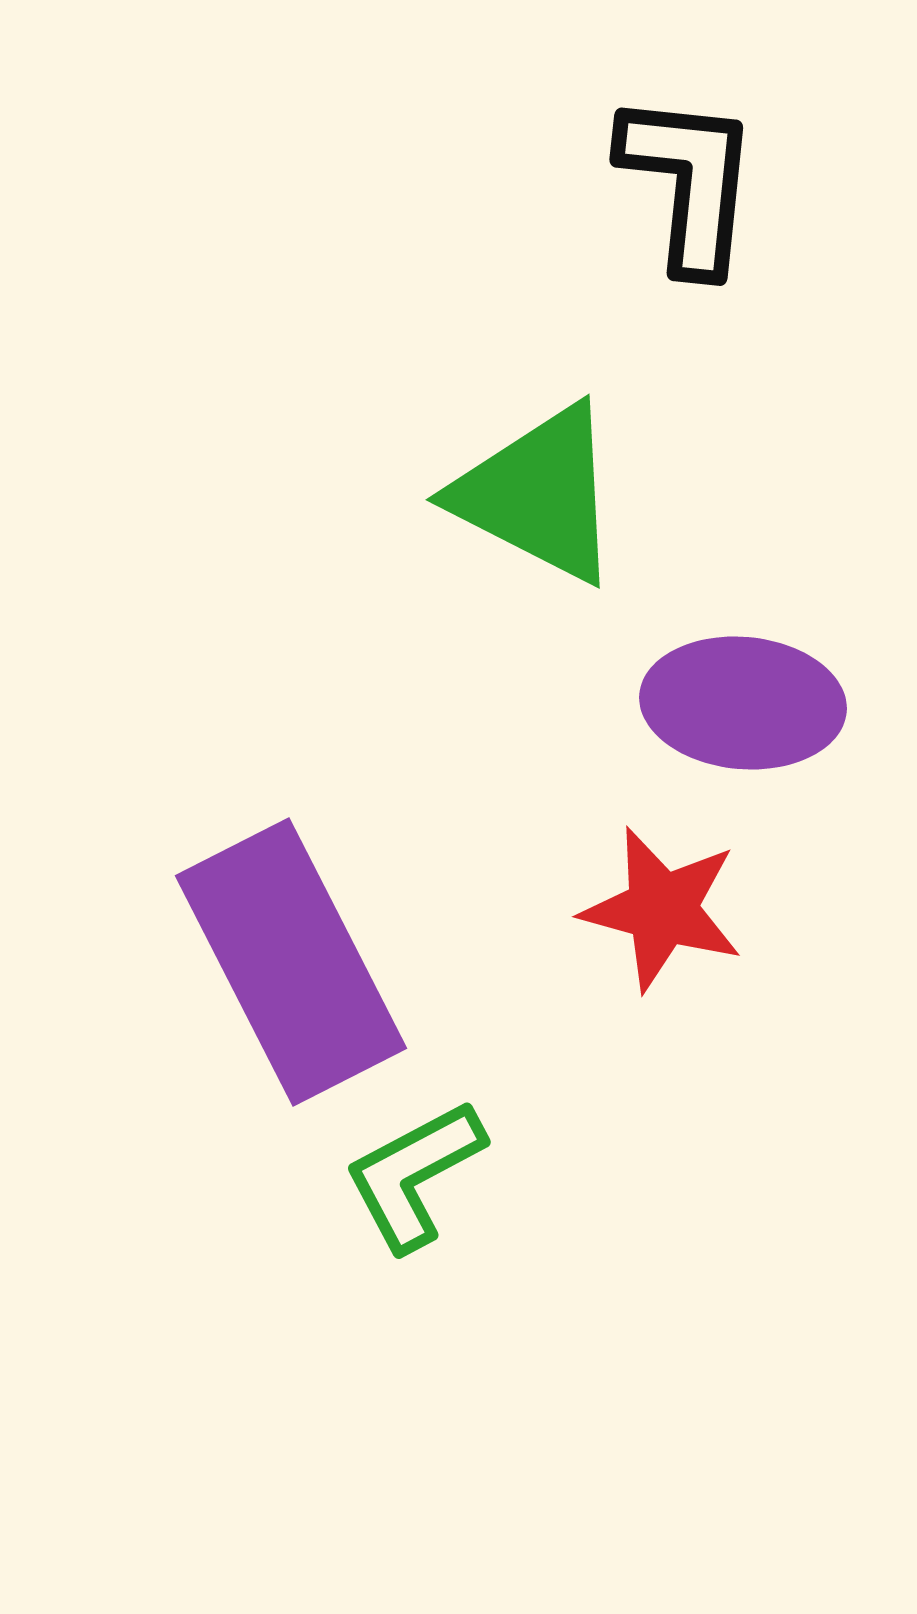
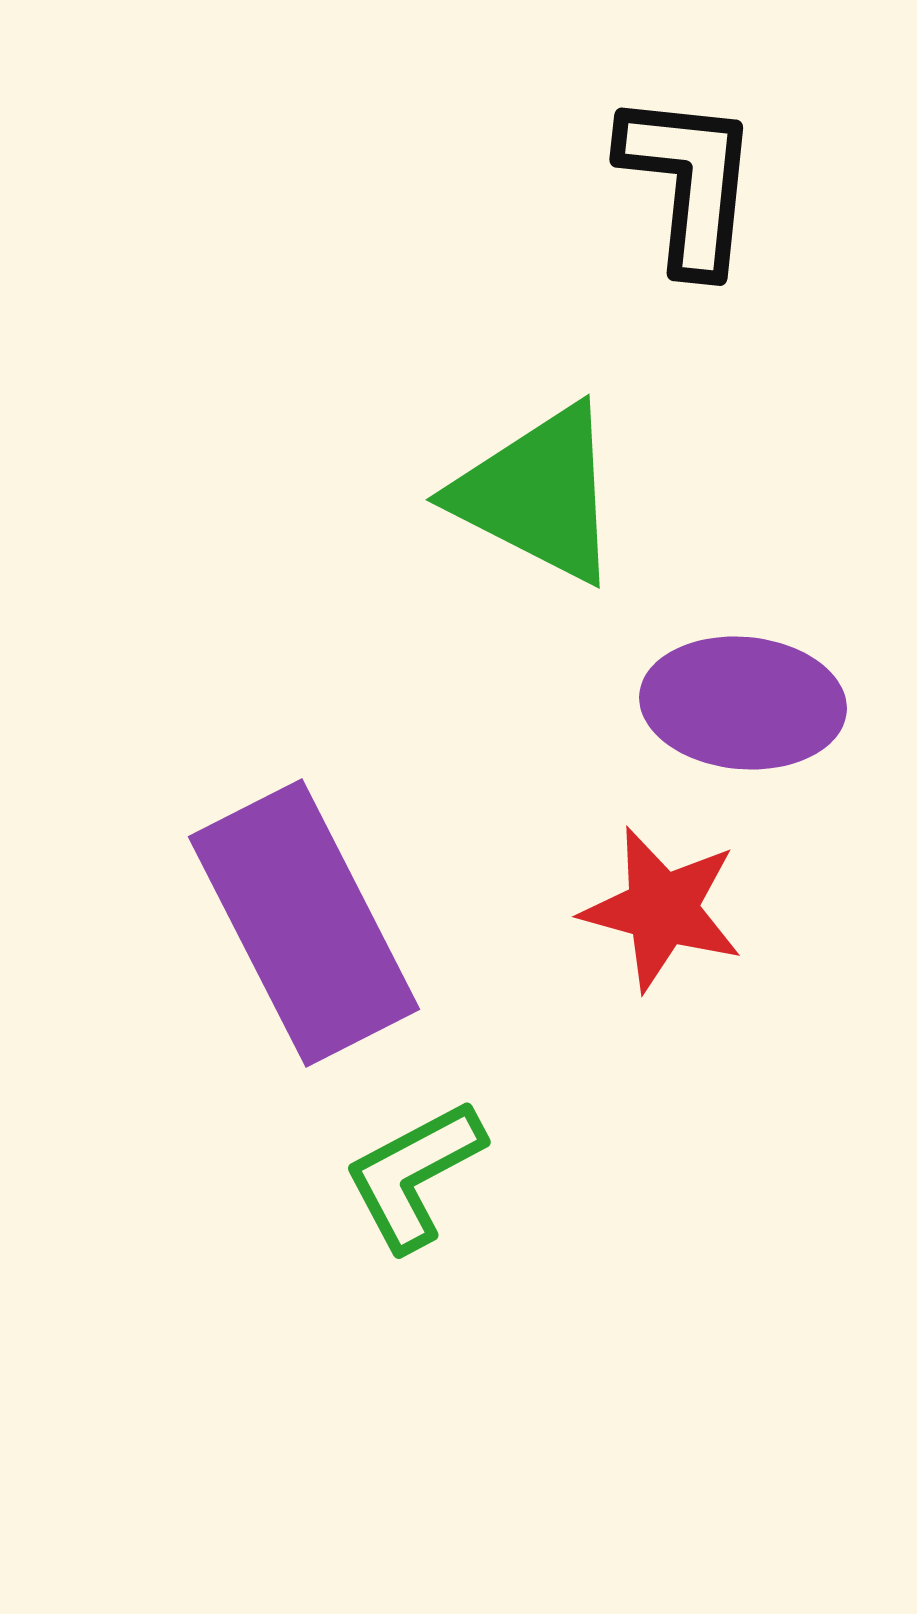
purple rectangle: moved 13 px right, 39 px up
